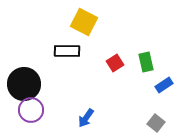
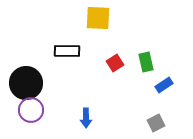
yellow square: moved 14 px right, 4 px up; rotated 24 degrees counterclockwise
black circle: moved 2 px right, 1 px up
blue arrow: rotated 36 degrees counterclockwise
gray square: rotated 24 degrees clockwise
